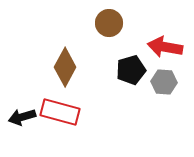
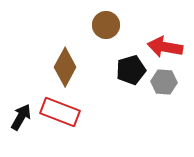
brown circle: moved 3 px left, 2 px down
red rectangle: rotated 6 degrees clockwise
black arrow: moved 1 px left; rotated 136 degrees clockwise
